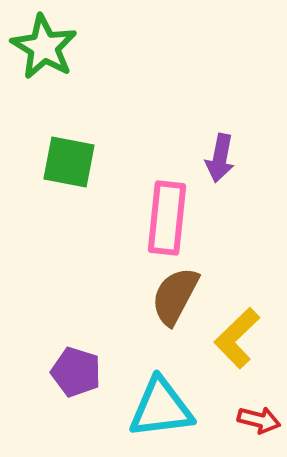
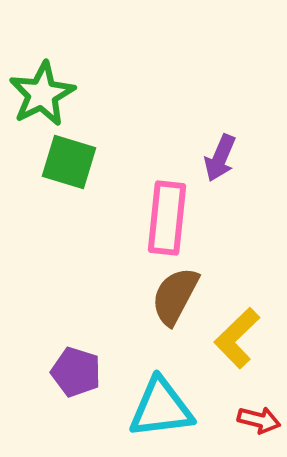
green star: moved 2 px left, 47 px down; rotated 14 degrees clockwise
purple arrow: rotated 12 degrees clockwise
green square: rotated 6 degrees clockwise
